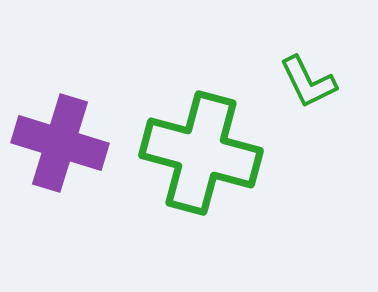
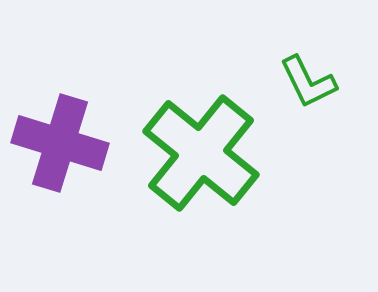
green cross: rotated 24 degrees clockwise
